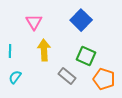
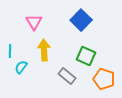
cyan semicircle: moved 6 px right, 10 px up
